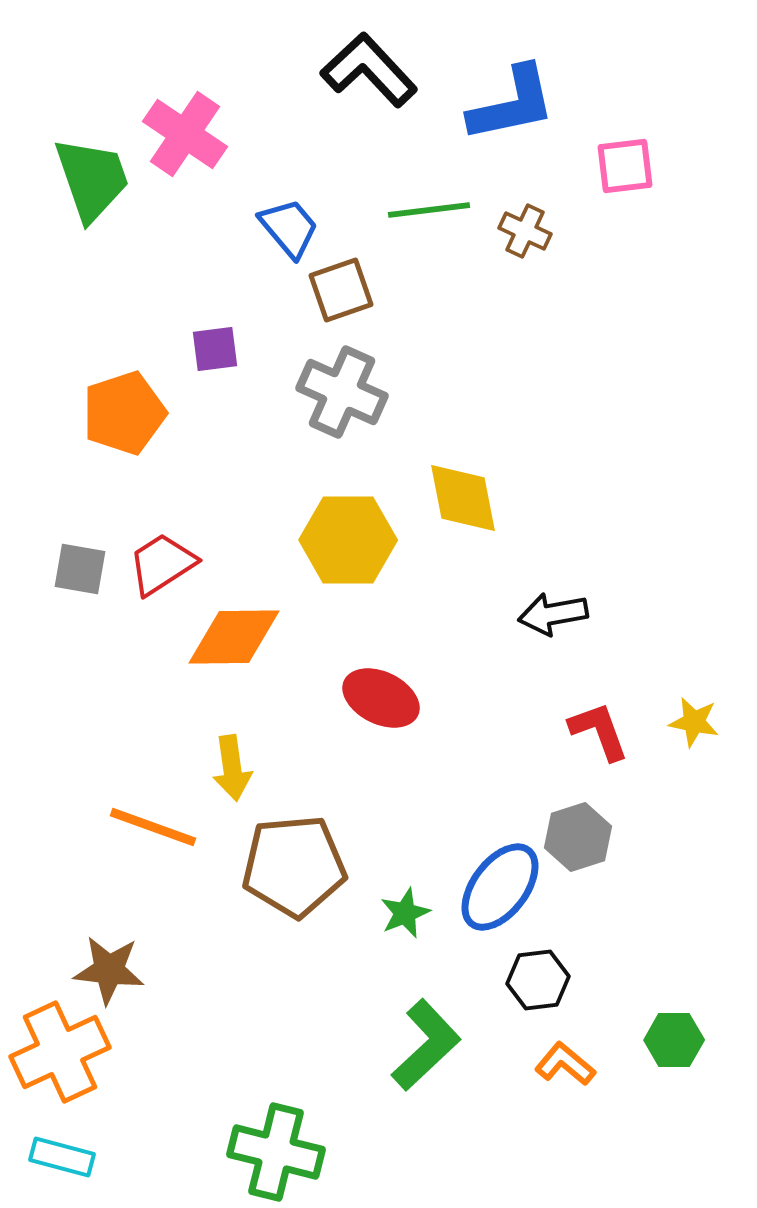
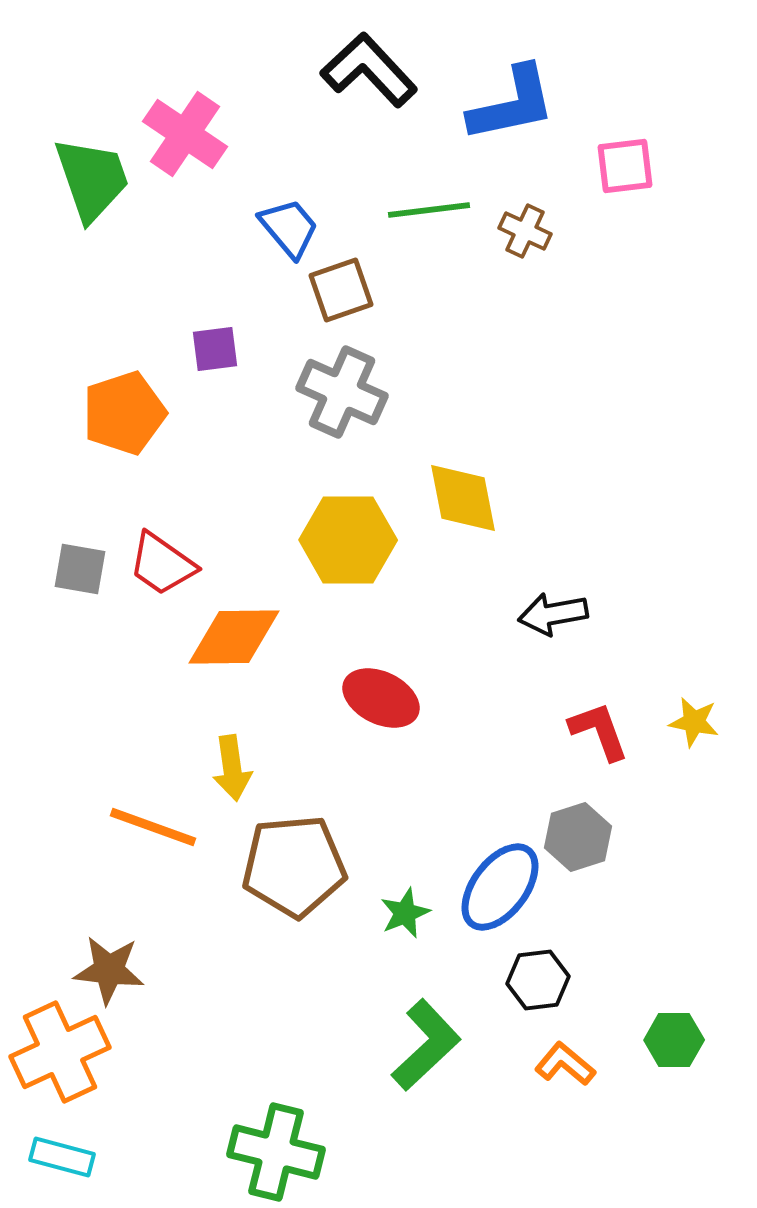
red trapezoid: rotated 112 degrees counterclockwise
